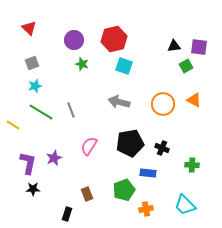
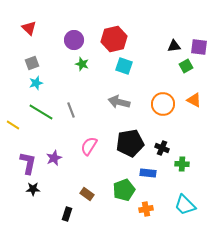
cyan star: moved 1 px right, 3 px up
green cross: moved 10 px left, 1 px up
brown rectangle: rotated 32 degrees counterclockwise
